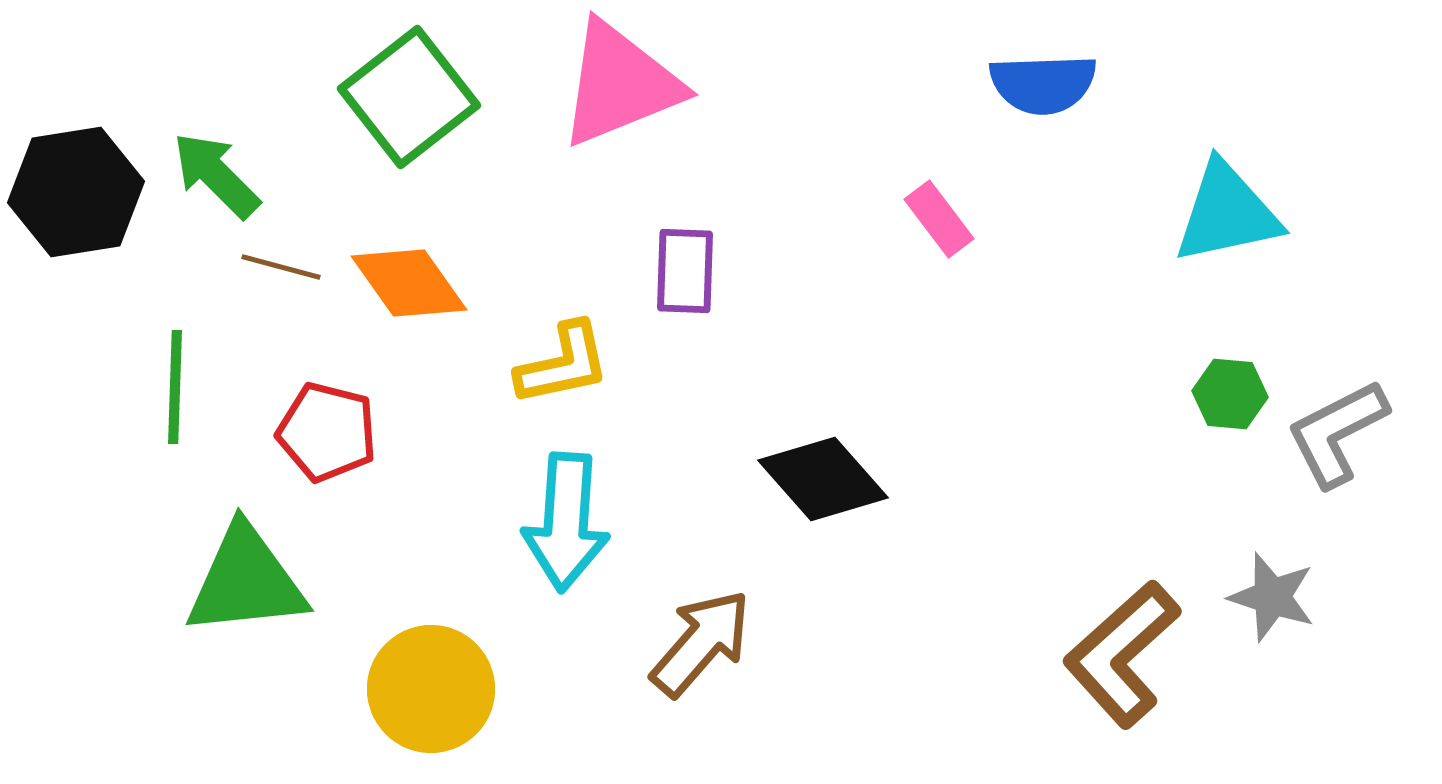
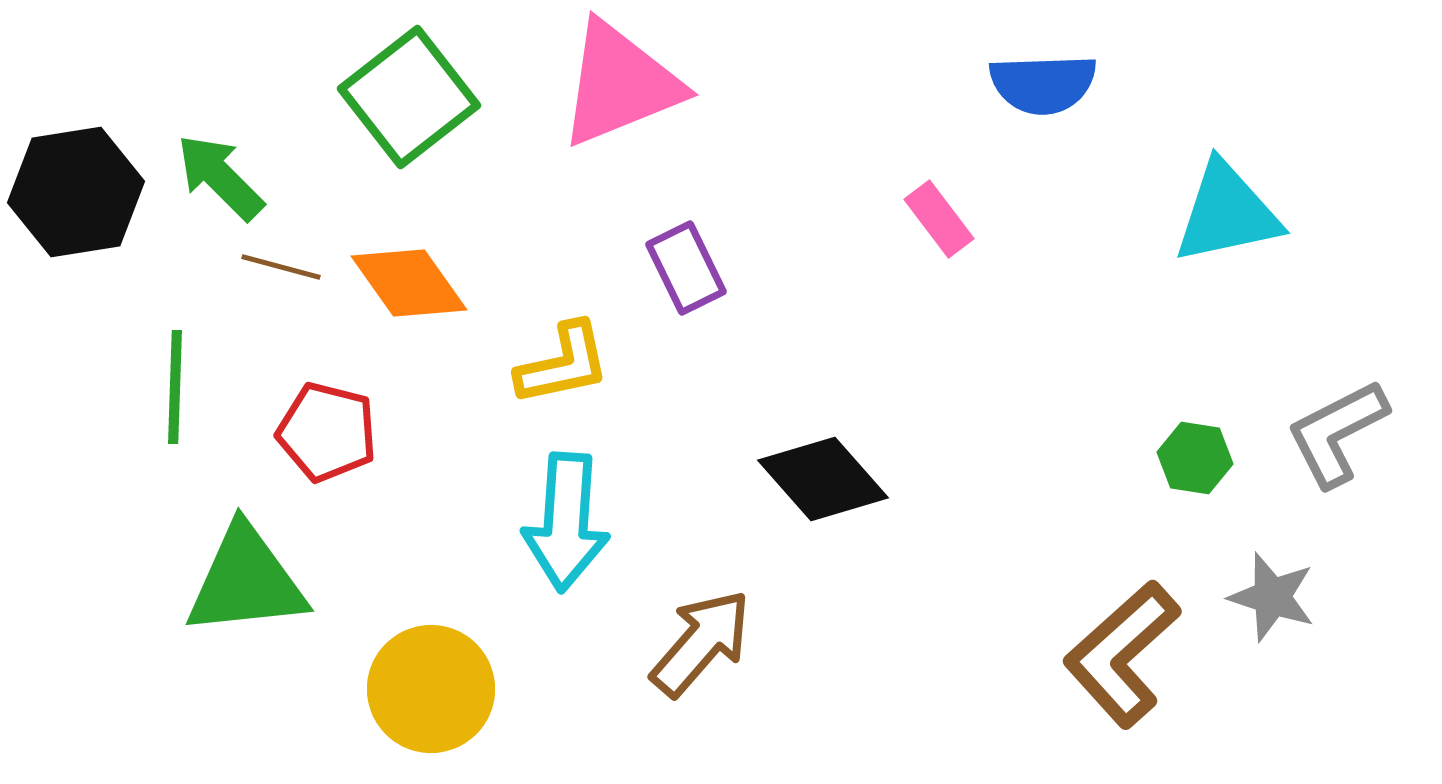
green arrow: moved 4 px right, 2 px down
purple rectangle: moved 1 px right, 3 px up; rotated 28 degrees counterclockwise
green hexagon: moved 35 px left, 64 px down; rotated 4 degrees clockwise
